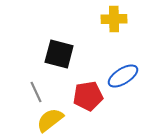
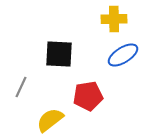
black square: rotated 12 degrees counterclockwise
blue ellipse: moved 21 px up
gray line: moved 15 px left, 5 px up; rotated 50 degrees clockwise
